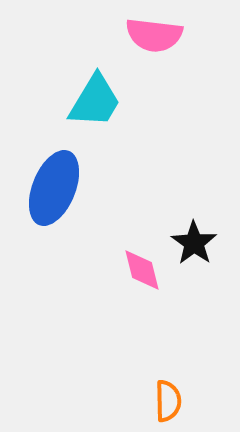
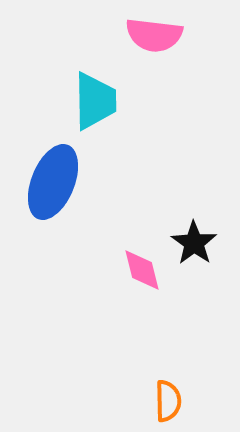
cyan trapezoid: rotated 32 degrees counterclockwise
blue ellipse: moved 1 px left, 6 px up
